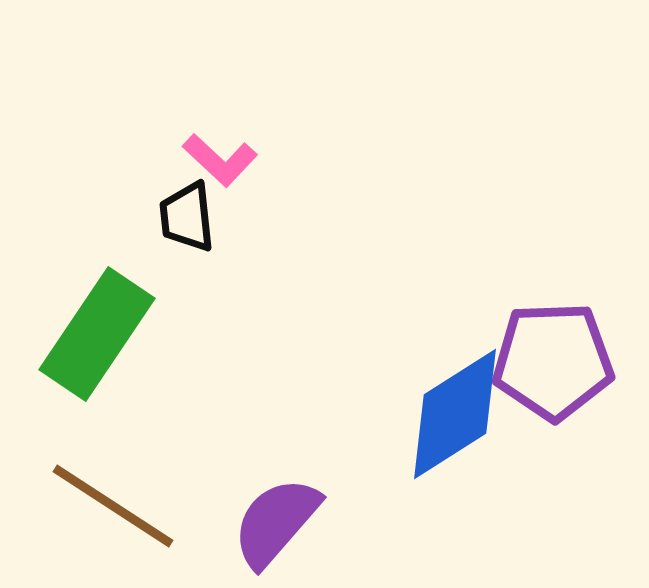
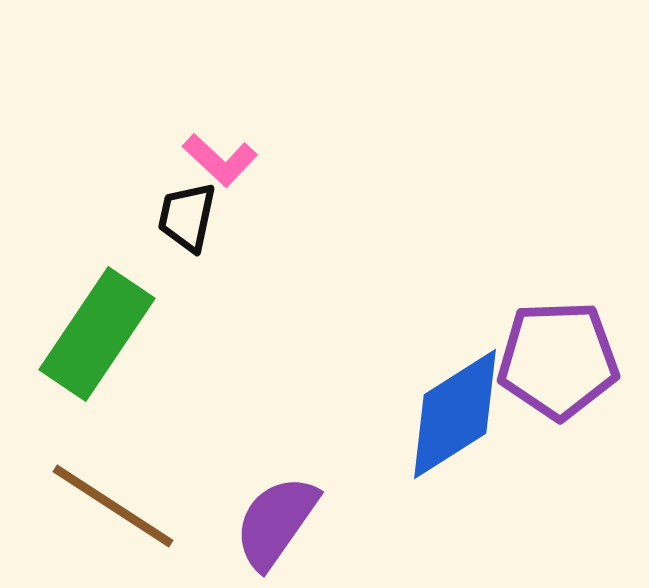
black trapezoid: rotated 18 degrees clockwise
purple pentagon: moved 5 px right, 1 px up
purple semicircle: rotated 6 degrees counterclockwise
